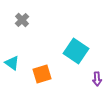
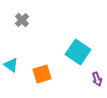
cyan square: moved 2 px right, 1 px down
cyan triangle: moved 1 px left, 2 px down
purple arrow: rotated 16 degrees counterclockwise
